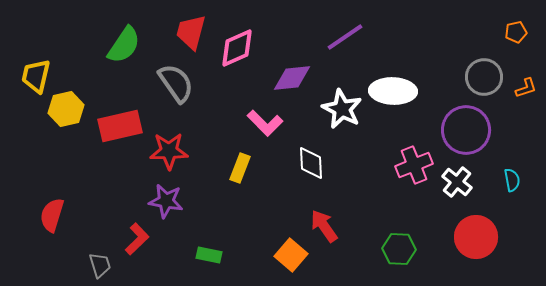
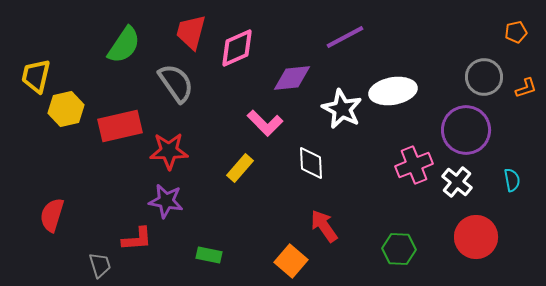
purple line: rotated 6 degrees clockwise
white ellipse: rotated 12 degrees counterclockwise
yellow rectangle: rotated 20 degrees clockwise
red L-shape: rotated 40 degrees clockwise
orange square: moved 6 px down
